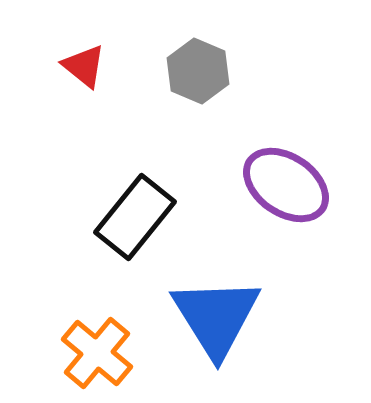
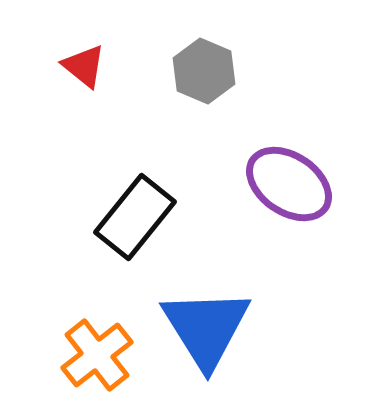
gray hexagon: moved 6 px right
purple ellipse: moved 3 px right, 1 px up
blue triangle: moved 10 px left, 11 px down
orange cross: moved 2 px down; rotated 12 degrees clockwise
